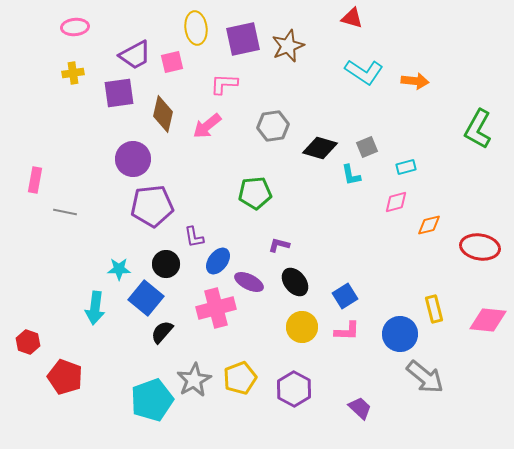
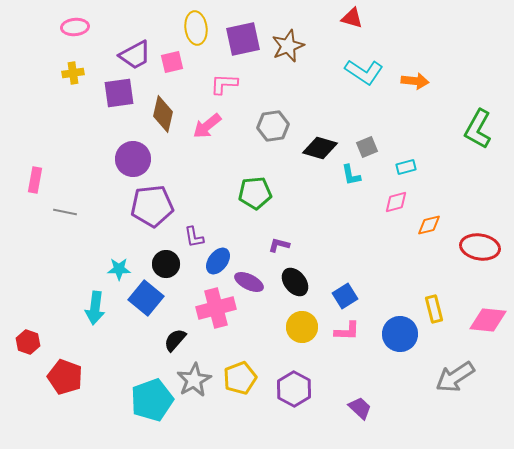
black semicircle at (162, 332): moved 13 px right, 8 px down
gray arrow at (425, 377): moved 30 px right; rotated 108 degrees clockwise
